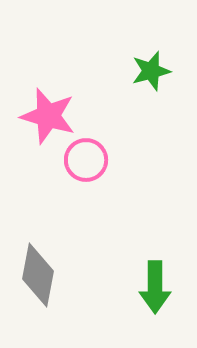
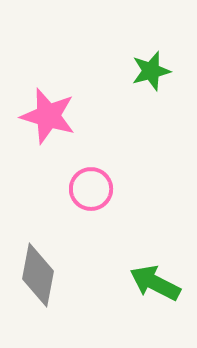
pink circle: moved 5 px right, 29 px down
green arrow: moved 4 px up; rotated 117 degrees clockwise
